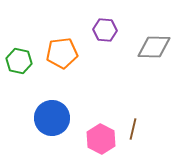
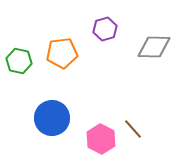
purple hexagon: moved 1 px up; rotated 20 degrees counterclockwise
brown line: rotated 55 degrees counterclockwise
